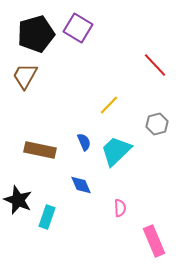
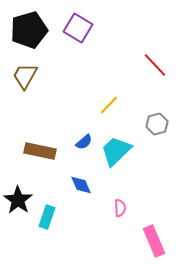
black pentagon: moved 7 px left, 4 px up
blue semicircle: rotated 72 degrees clockwise
brown rectangle: moved 1 px down
black star: rotated 12 degrees clockwise
